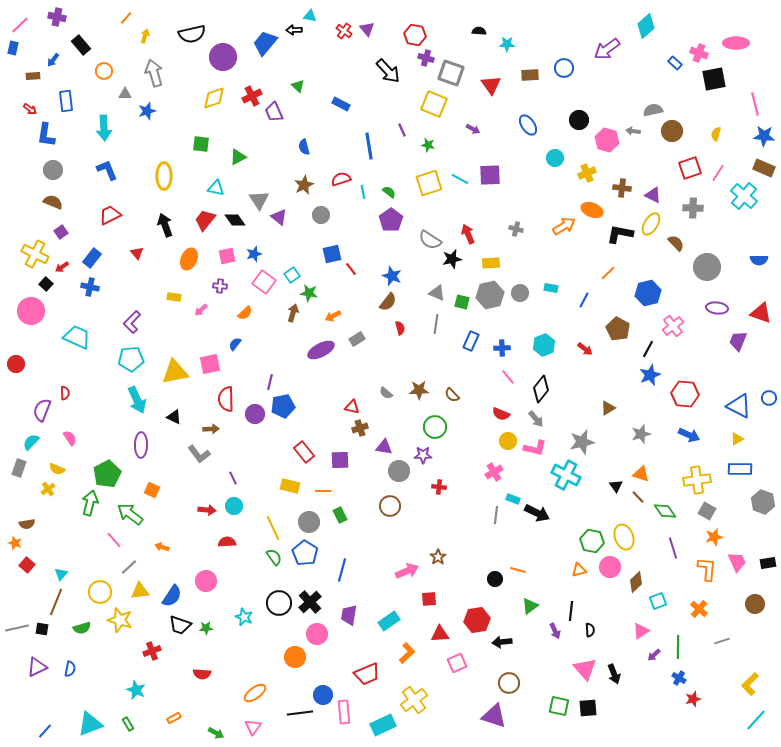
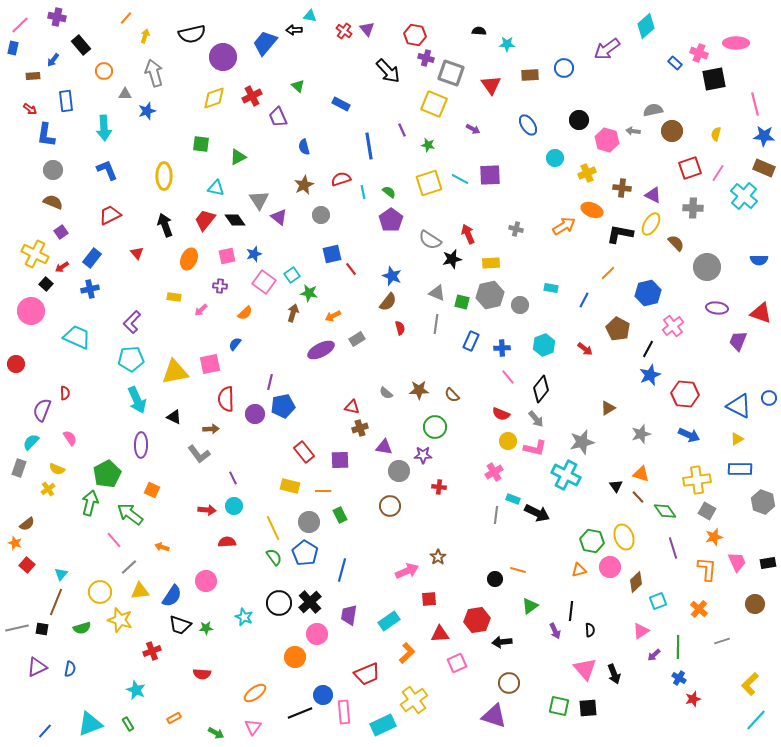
purple trapezoid at (274, 112): moved 4 px right, 5 px down
blue cross at (90, 287): moved 2 px down; rotated 24 degrees counterclockwise
gray circle at (520, 293): moved 12 px down
brown semicircle at (27, 524): rotated 28 degrees counterclockwise
black line at (300, 713): rotated 15 degrees counterclockwise
